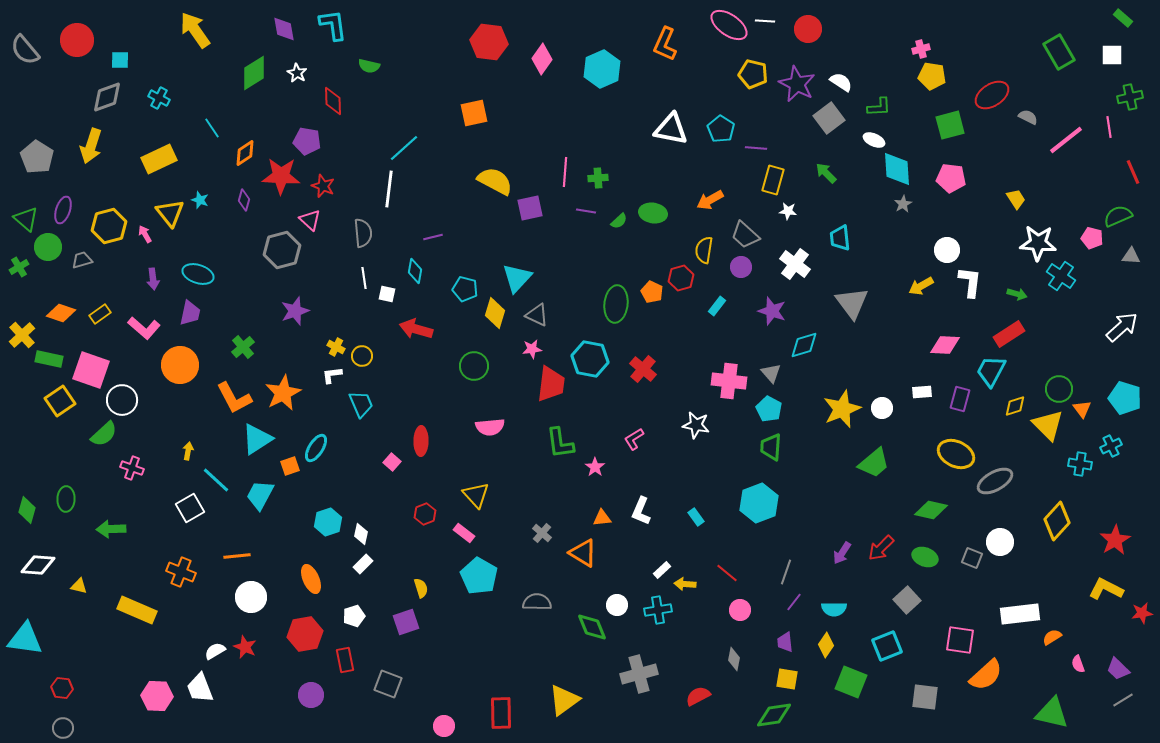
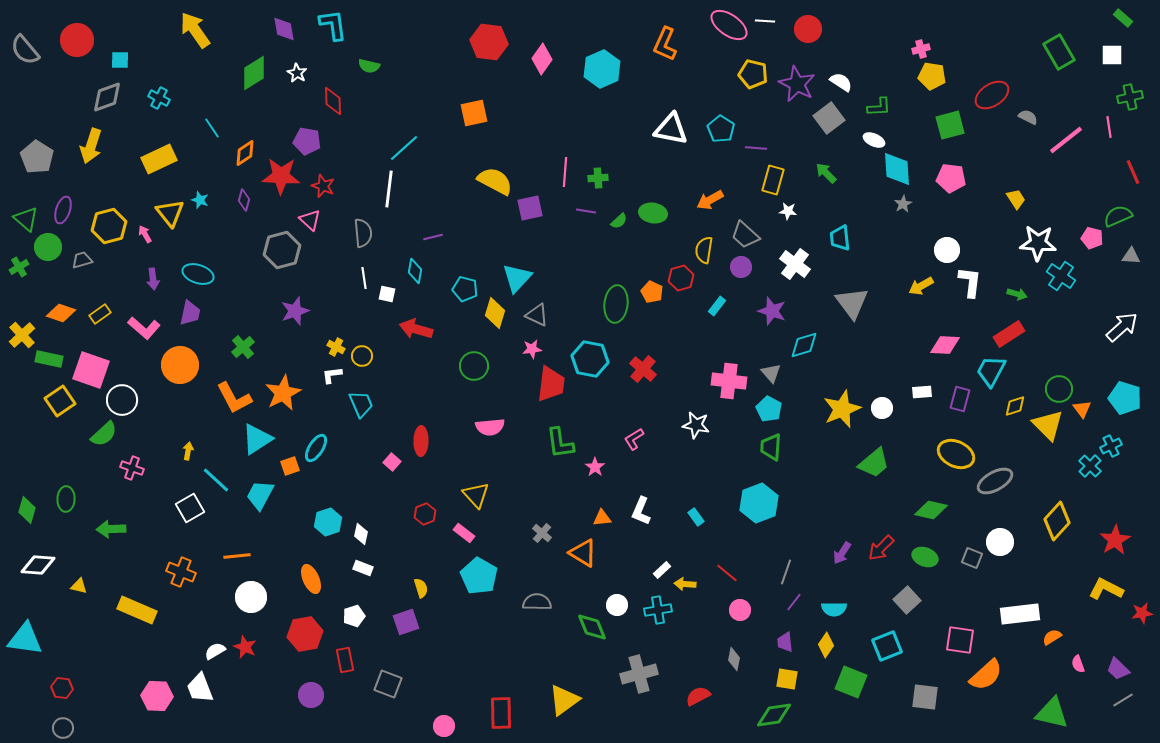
cyan cross at (1080, 464): moved 10 px right, 2 px down; rotated 35 degrees clockwise
white rectangle at (363, 564): moved 4 px down; rotated 66 degrees clockwise
